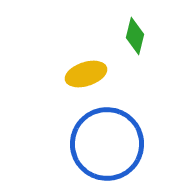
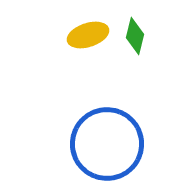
yellow ellipse: moved 2 px right, 39 px up
